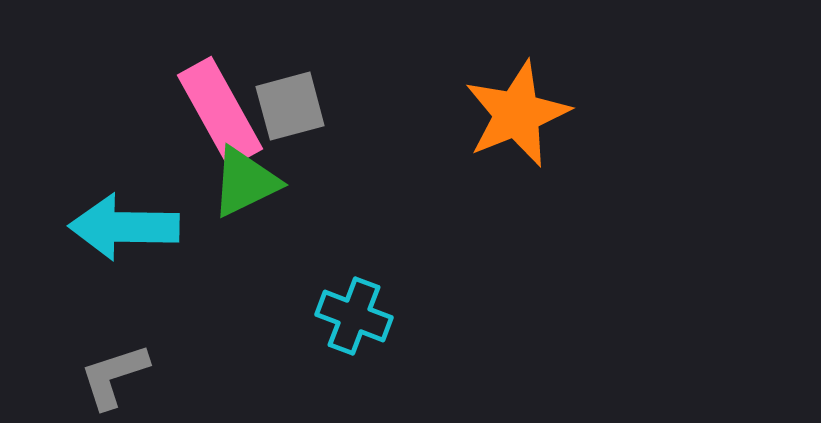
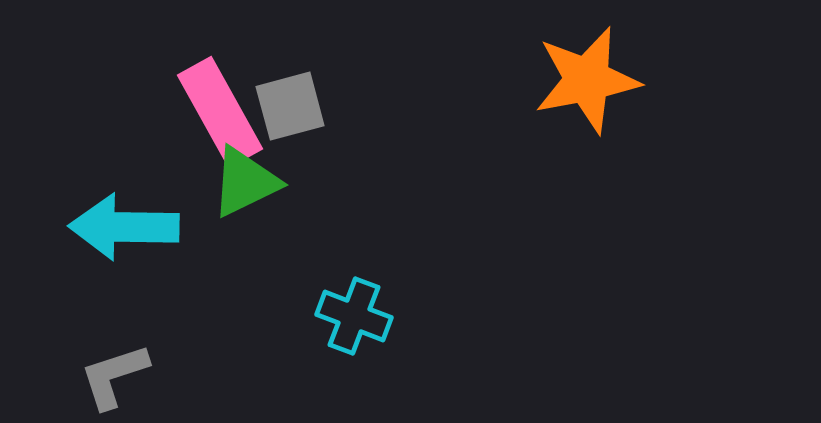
orange star: moved 70 px right, 34 px up; rotated 11 degrees clockwise
